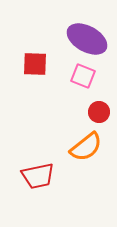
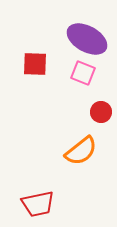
pink square: moved 3 px up
red circle: moved 2 px right
orange semicircle: moved 5 px left, 4 px down
red trapezoid: moved 28 px down
